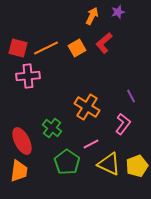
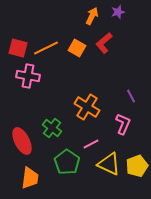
orange square: rotated 30 degrees counterclockwise
pink cross: rotated 15 degrees clockwise
pink L-shape: rotated 15 degrees counterclockwise
orange trapezoid: moved 11 px right, 7 px down
